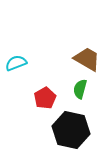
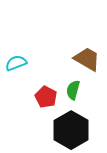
green semicircle: moved 7 px left, 1 px down
red pentagon: moved 1 px right, 1 px up; rotated 15 degrees counterclockwise
black hexagon: rotated 18 degrees clockwise
